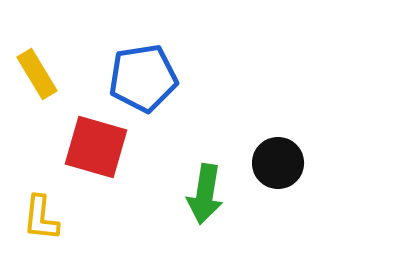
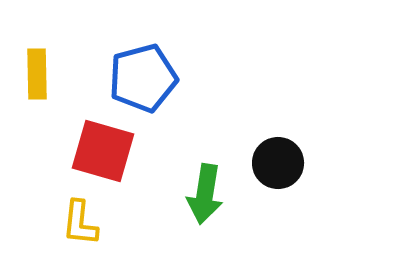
yellow rectangle: rotated 30 degrees clockwise
blue pentagon: rotated 6 degrees counterclockwise
red square: moved 7 px right, 4 px down
yellow L-shape: moved 39 px right, 5 px down
